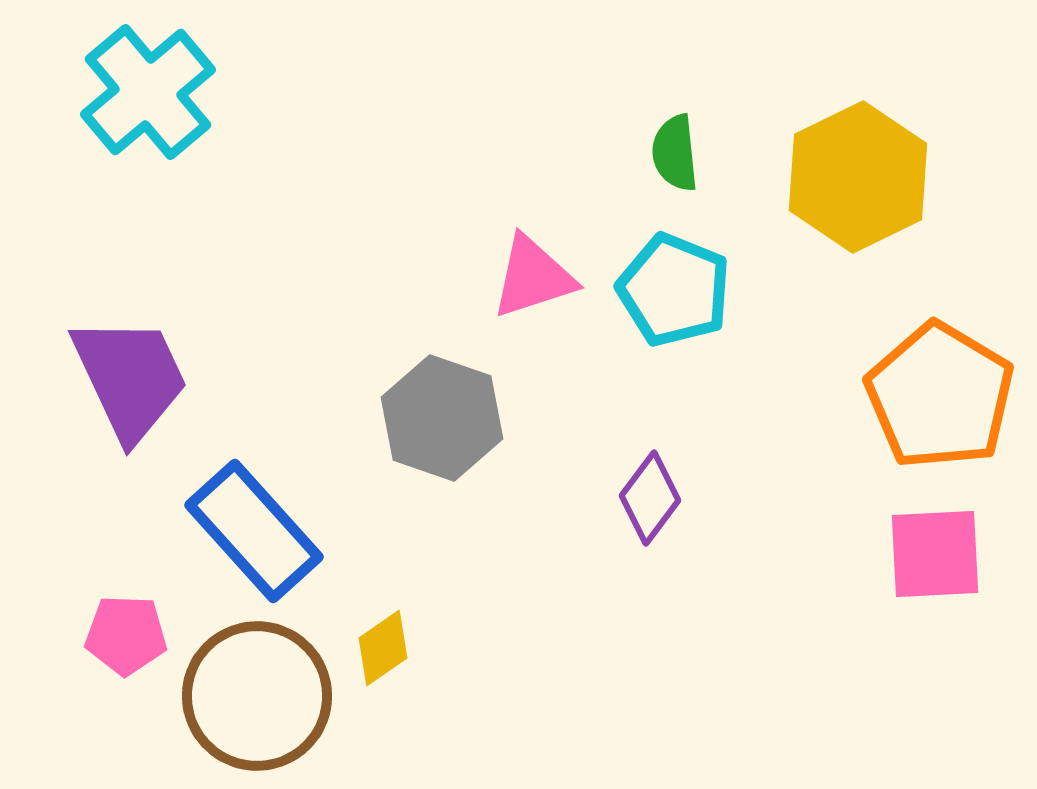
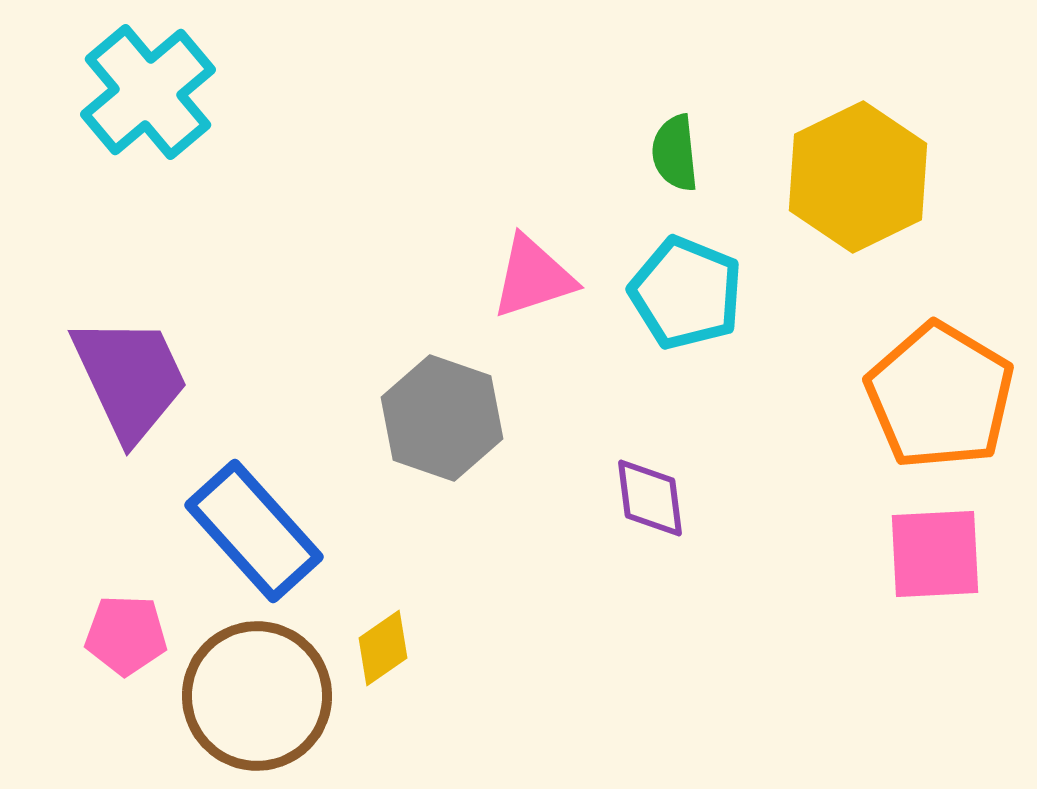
cyan pentagon: moved 12 px right, 3 px down
purple diamond: rotated 44 degrees counterclockwise
